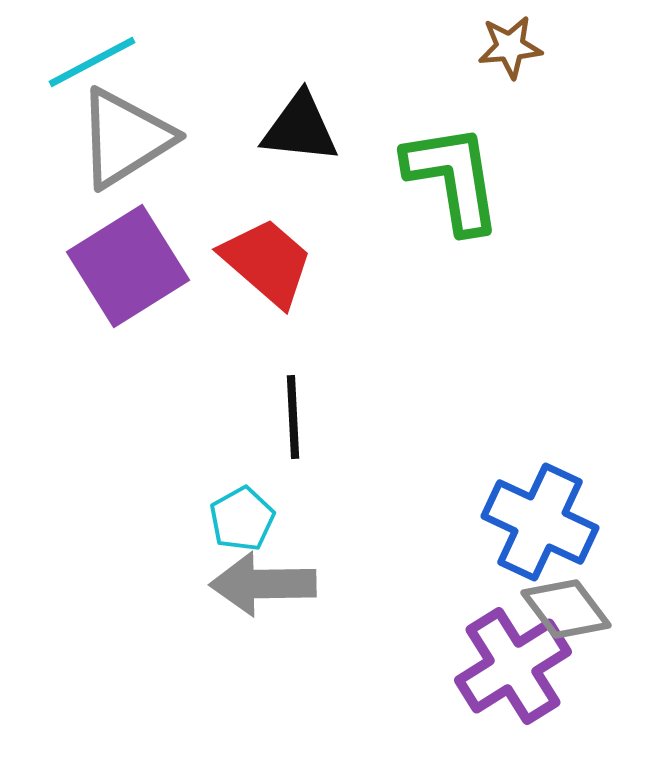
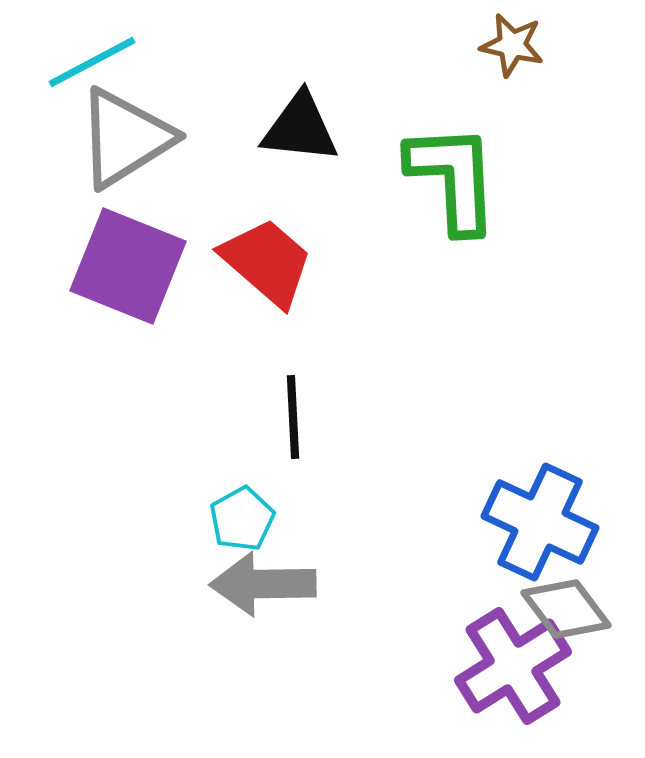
brown star: moved 2 px right, 2 px up; rotated 18 degrees clockwise
green L-shape: rotated 6 degrees clockwise
purple square: rotated 36 degrees counterclockwise
